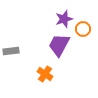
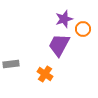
gray rectangle: moved 13 px down
